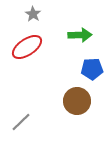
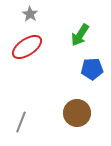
gray star: moved 3 px left
green arrow: rotated 125 degrees clockwise
brown circle: moved 12 px down
gray line: rotated 25 degrees counterclockwise
